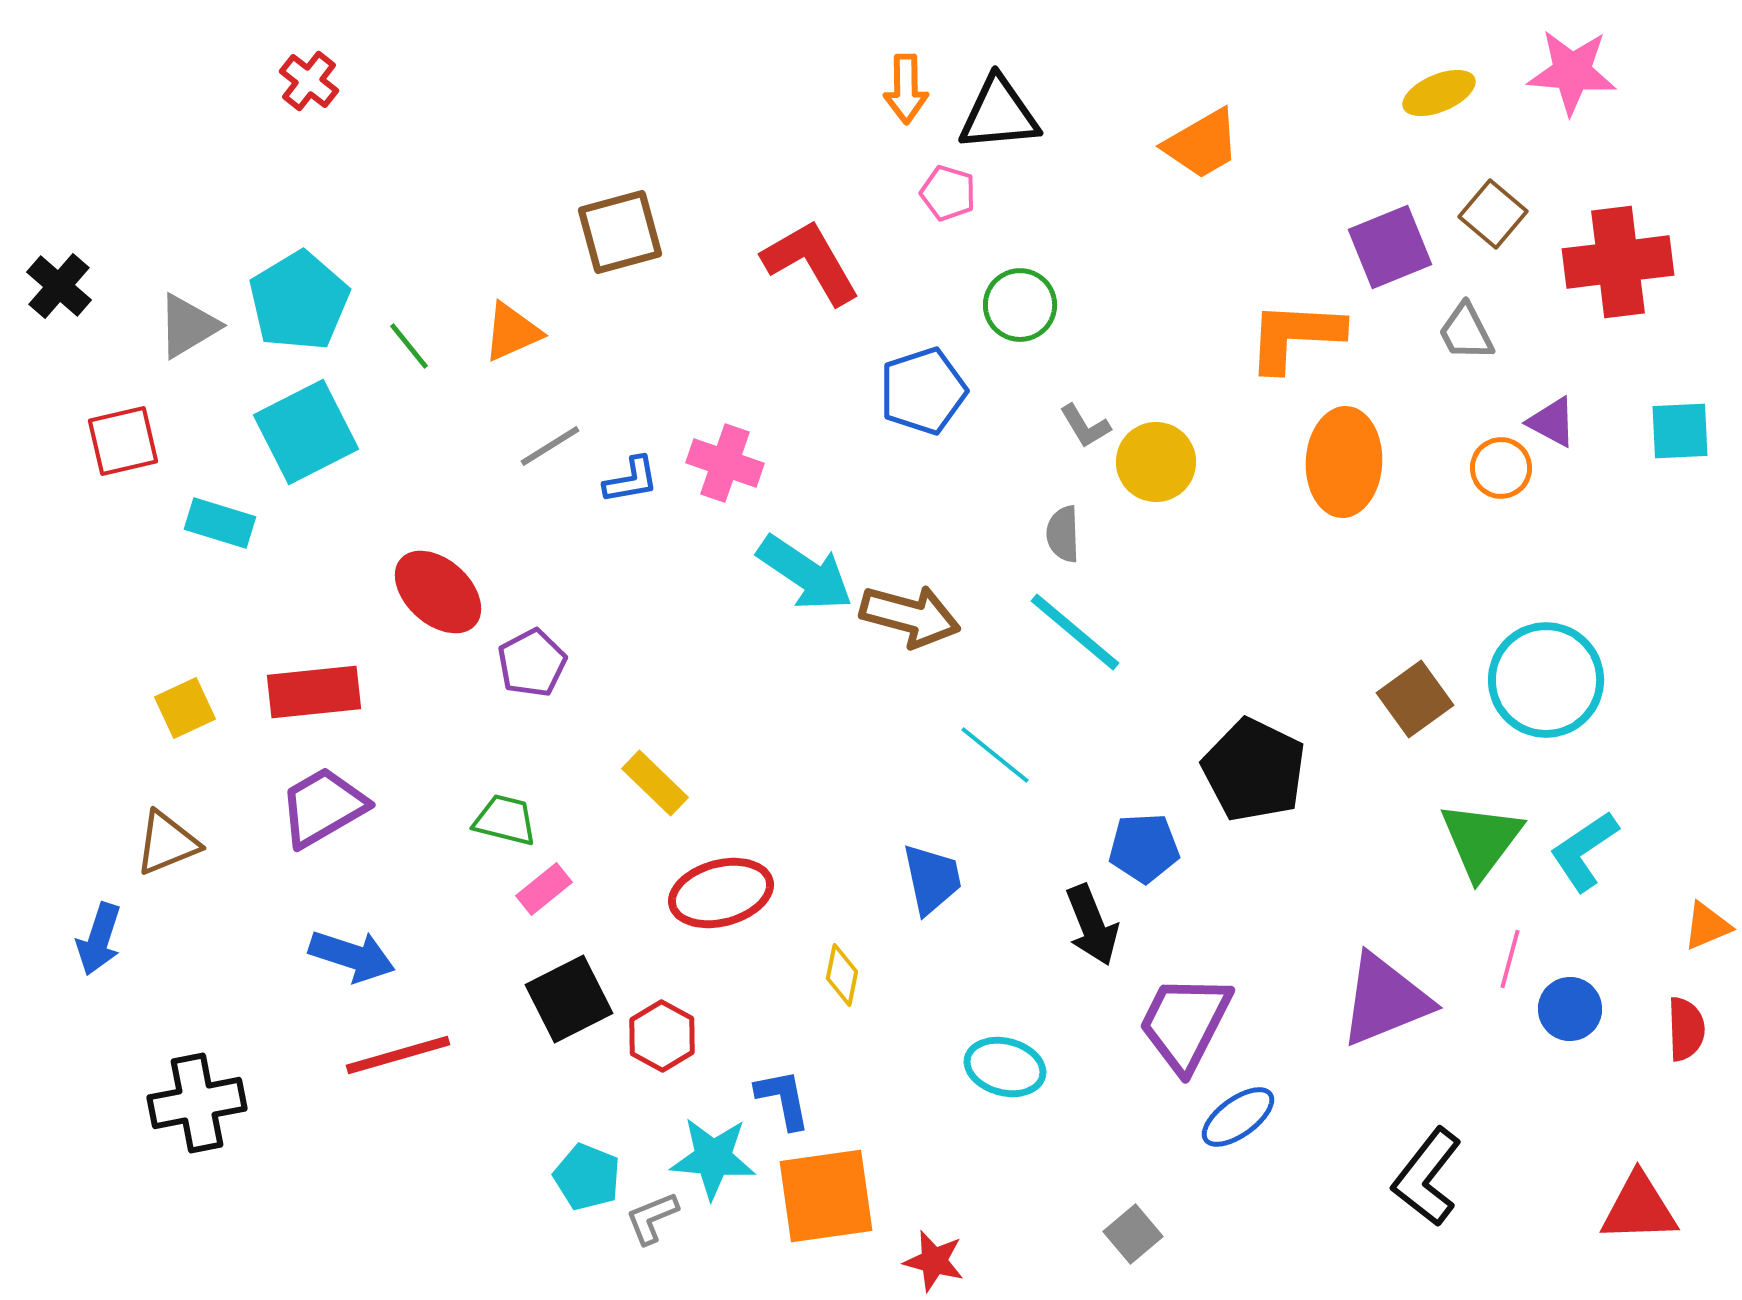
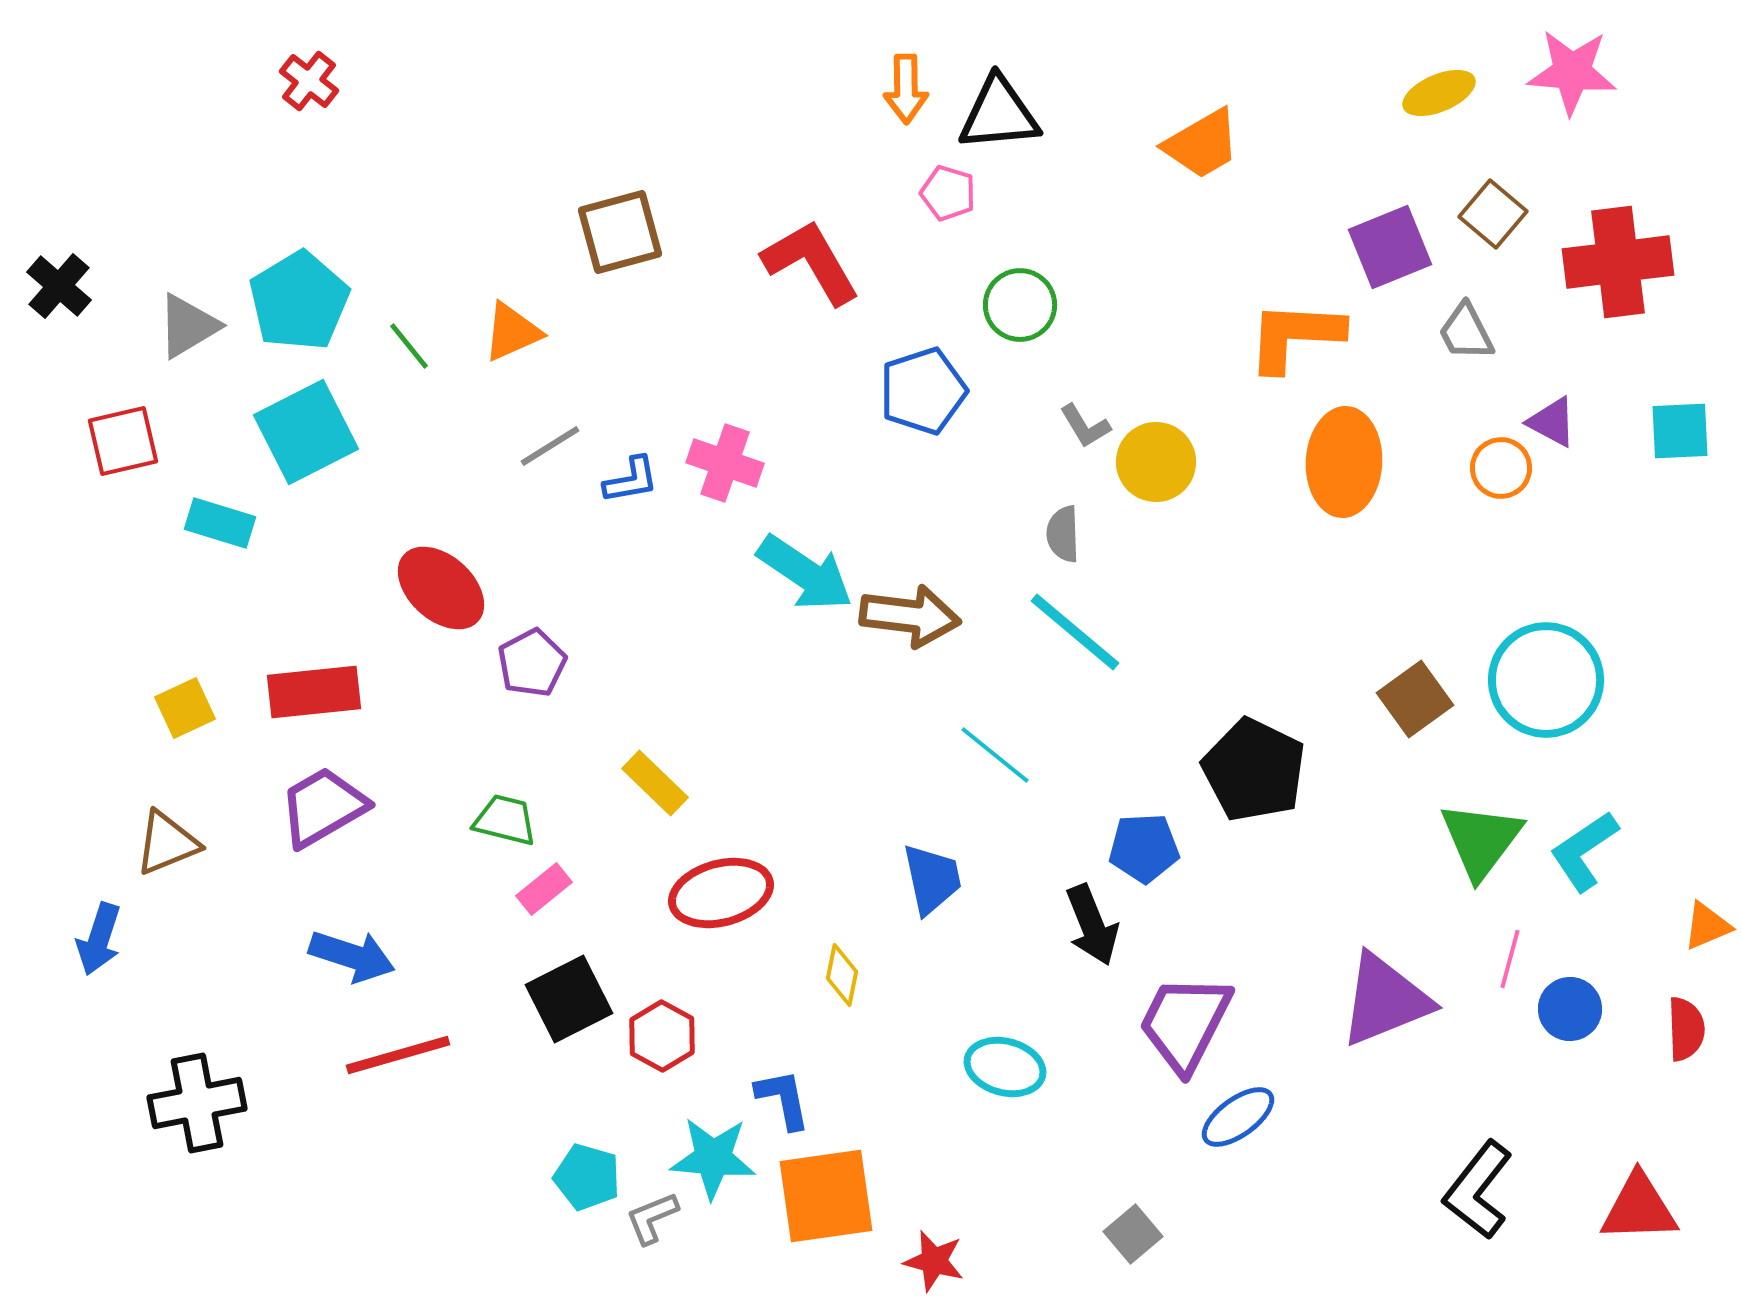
red ellipse at (438, 592): moved 3 px right, 4 px up
brown arrow at (910, 616): rotated 8 degrees counterclockwise
cyan pentagon at (587, 1177): rotated 6 degrees counterclockwise
black L-shape at (1427, 1177): moved 51 px right, 13 px down
